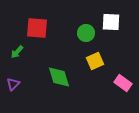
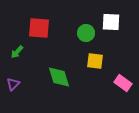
red square: moved 2 px right
yellow square: rotated 30 degrees clockwise
